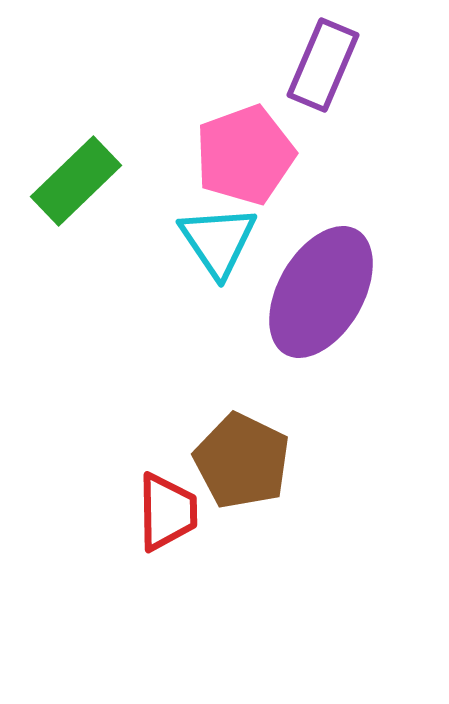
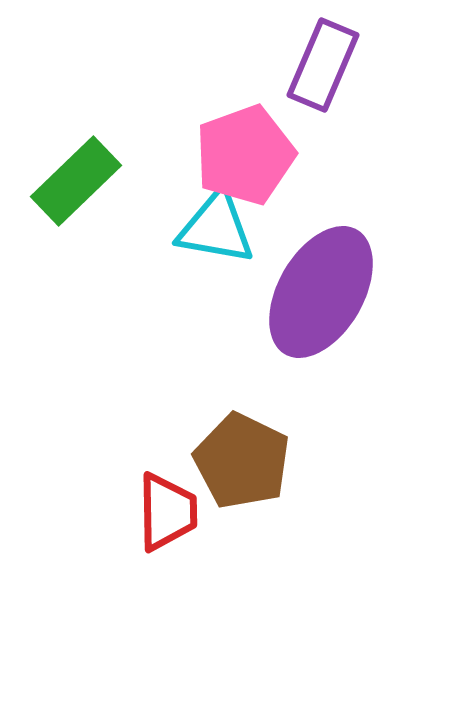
cyan triangle: moved 2 px left, 13 px up; rotated 46 degrees counterclockwise
